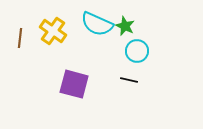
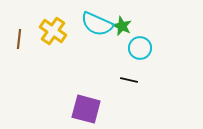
green star: moved 3 px left
brown line: moved 1 px left, 1 px down
cyan circle: moved 3 px right, 3 px up
purple square: moved 12 px right, 25 px down
